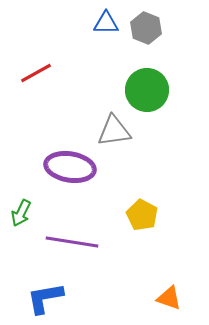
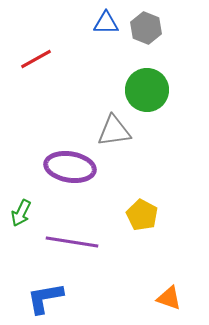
red line: moved 14 px up
